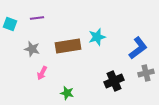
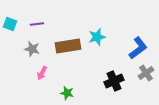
purple line: moved 6 px down
gray cross: rotated 21 degrees counterclockwise
